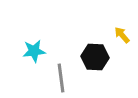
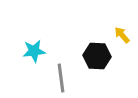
black hexagon: moved 2 px right, 1 px up
